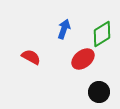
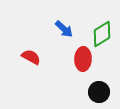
blue arrow: rotated 114 degrees clockwise
red ellipse: rotated 50 degrees counterclockwise
